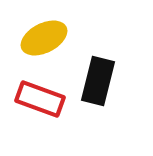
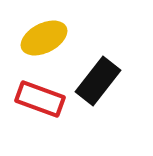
black rectangle: rotated 24 degrees clockwise
